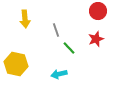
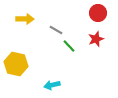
red circle: moved 2 px down
yellow arrow: rotated 84 degrees counterclockwise
gray line: rotated 40 degrees counterclockwise
green line: moved 2 px up
cyan arrow: moved 7 px left, 11 px down
